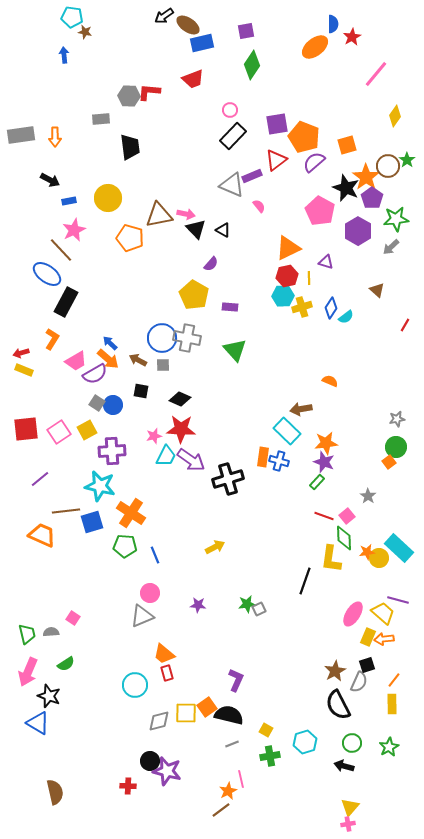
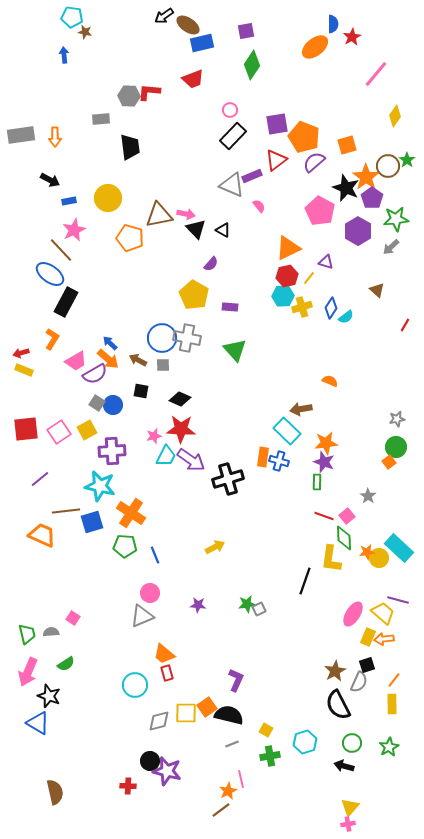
blue ellipse at (47, 274): moved 3 px right
yellow line at (309, 278): rotated 40 degrees clockwise
green rectangle at (317, 482): rotated 42 degrees counterclockwise
